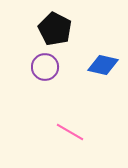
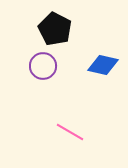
purple circle: moved 2 px left, 1 px up
